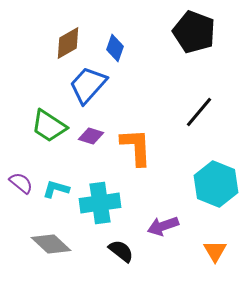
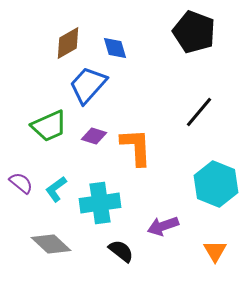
blue diamond: rotated 36 degrees counterclockwise
green trapezoid: rotated 57 degrees counterclockwise
purple diamond: moved 3 px right
cyan L-shape: rotated 52 degrees counterclockwise
